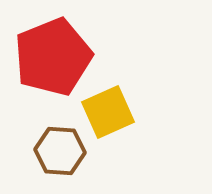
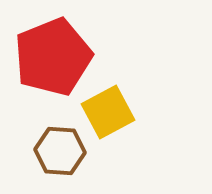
yellow square: rotated 4 degrees counterclockwise
